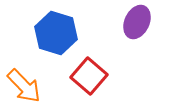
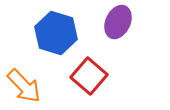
purple ellipse: moved 19 px left
